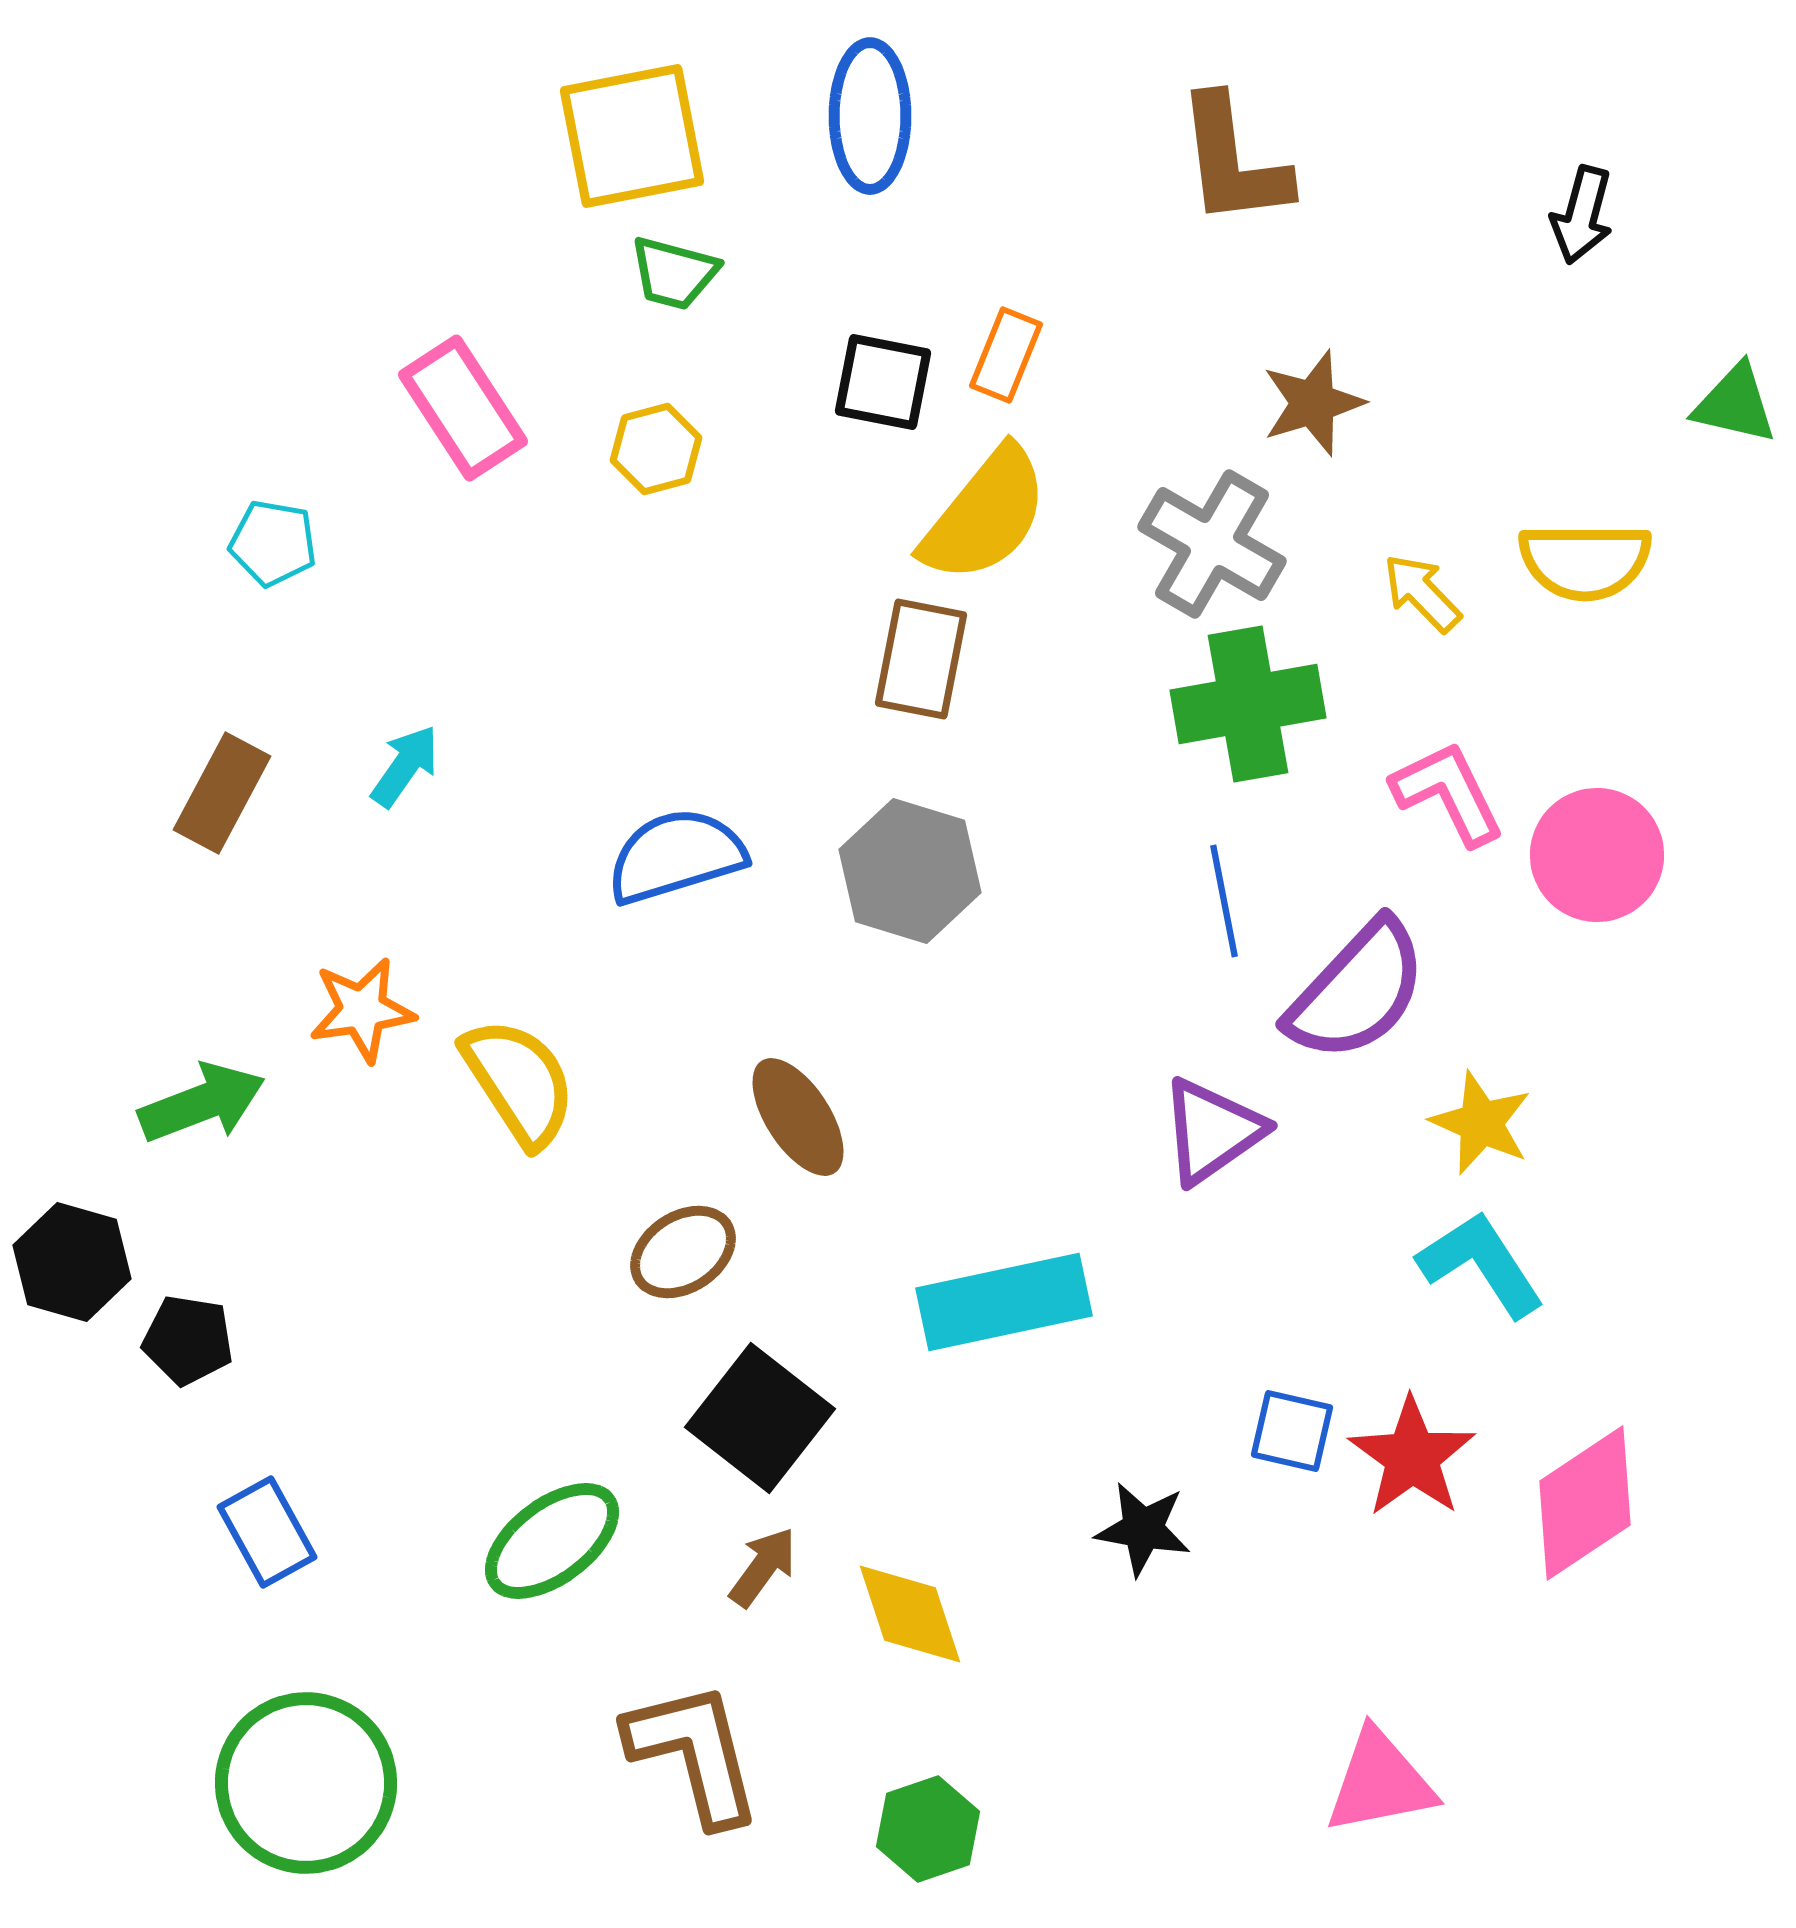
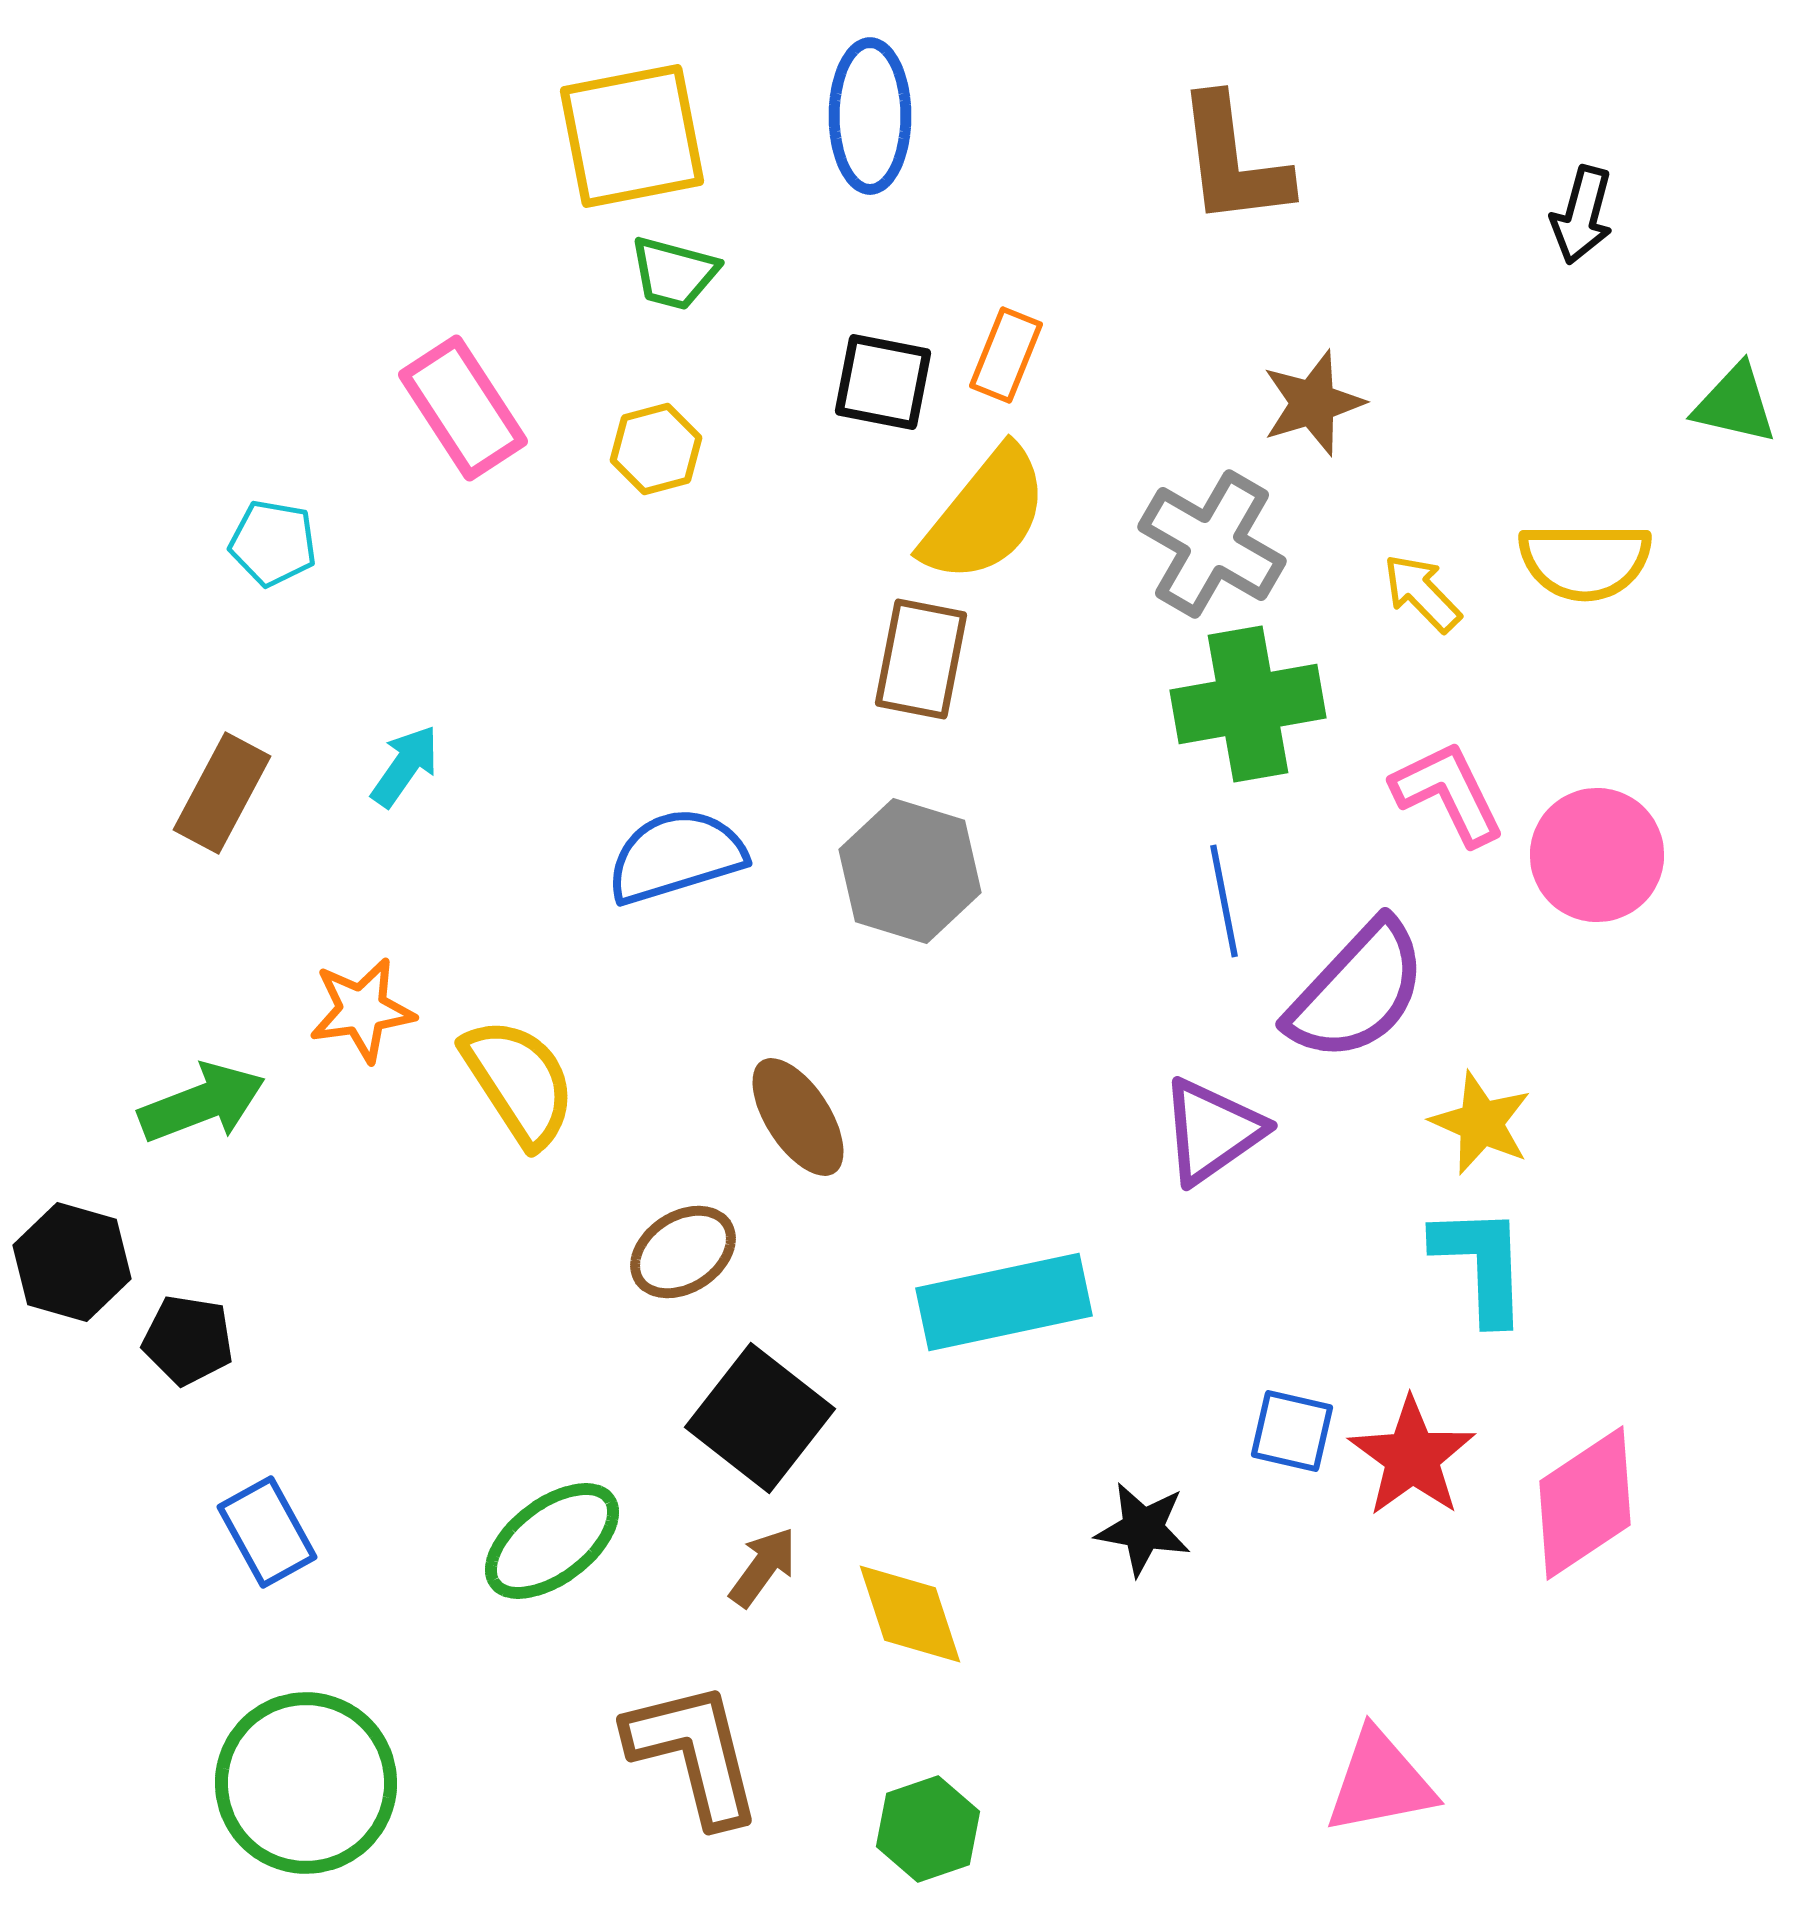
cyan L-shape at (1481, 1264): rotated 31 degrees clockwise
